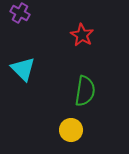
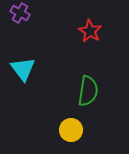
red star: moved 8 px right, 4 px up
cyan triangle: rotated 8 degrees clockwise
green semicircle: moved 3 px right
